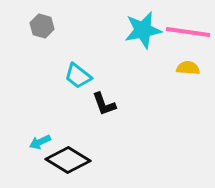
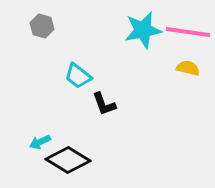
yellow semicircle: rotated 10 degrees clockwise
